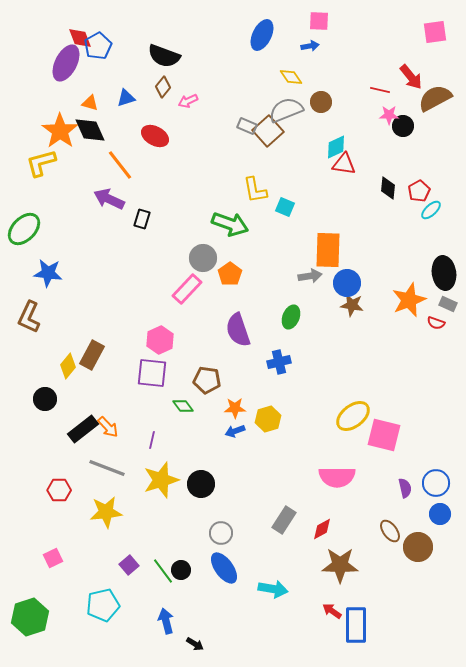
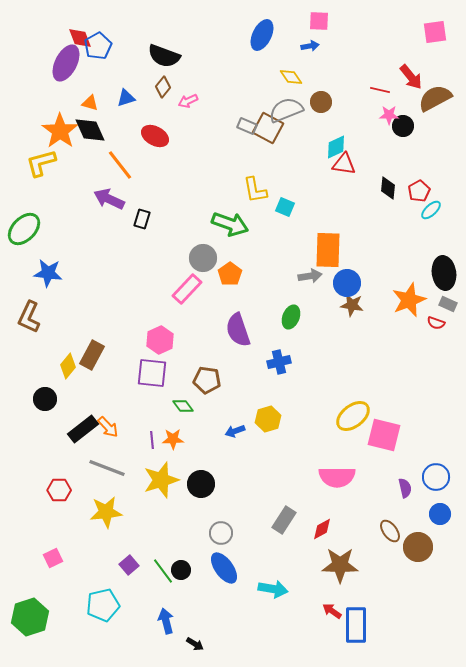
brown square at (268, 131): moved 3 px up; rotated 20 degrees counterclockwise
orange star at (235, 408): moved 62 px left, 31 px down
purple line at (152, 440): rotated 18 degrees counterclockwise
blue circle at (436, 483): moved 6 px up
